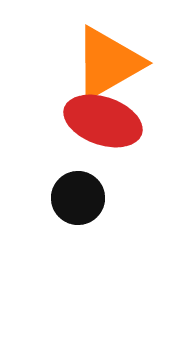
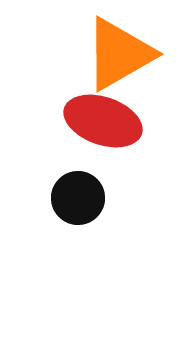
orange triangle: moved 11 px right, 9 px up
